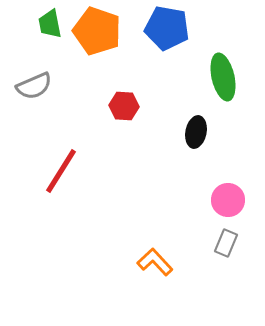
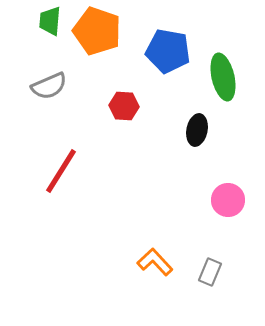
green trapezoid: moved 3 px up; rotated 16 degrees clockwise
blue pentagon: moved 1 px right, 23 px down
gray semicircle: moved 15 px right
black ellipse: moved 1 px right, 2 px up
gray rectangle: moved 16 px left, 29 px down
